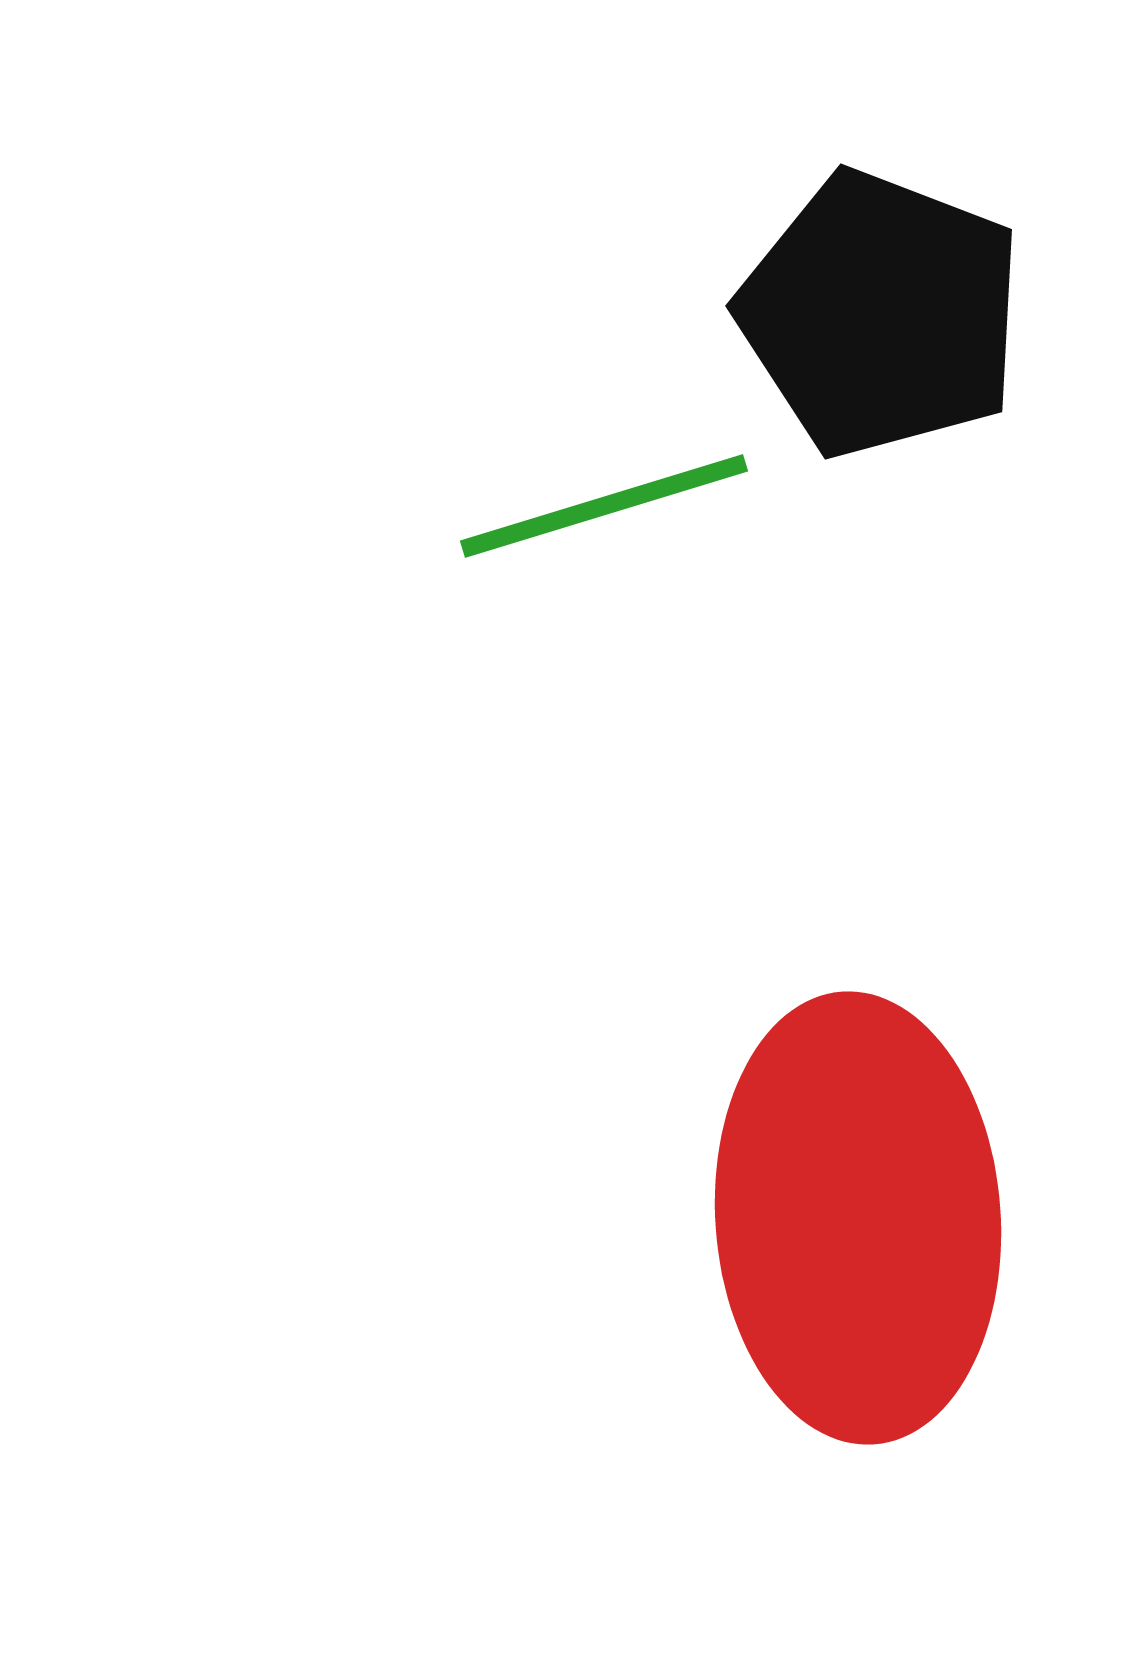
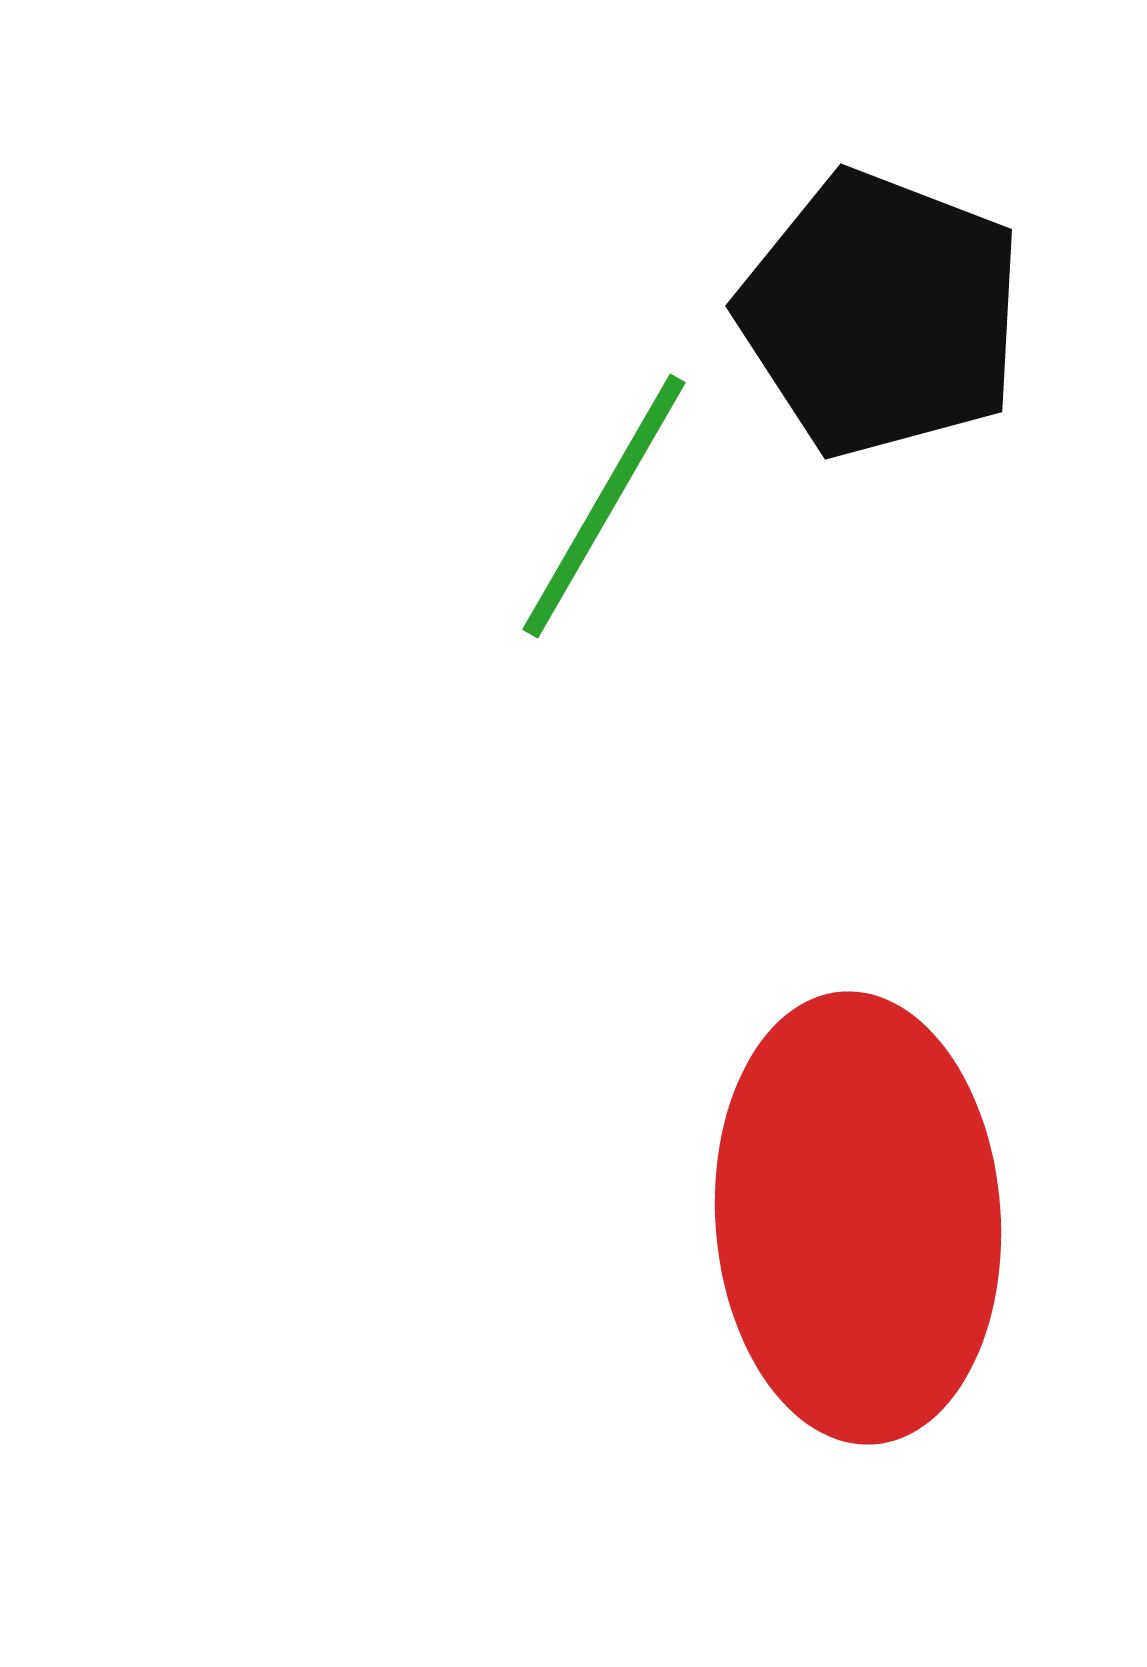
green line: rotated 43 degrees counterclockwise
